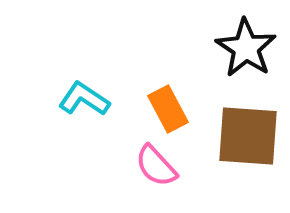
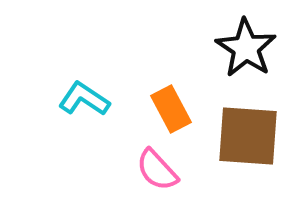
orange rectangle: moved 3 px right
pink semicircle: moved 1 px right, 4 px down
